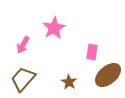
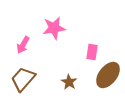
pink star: rotated 20 degrees clockwise
brown ellipse: rotated 12 degrees counterclockwise
